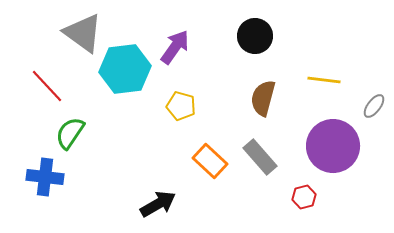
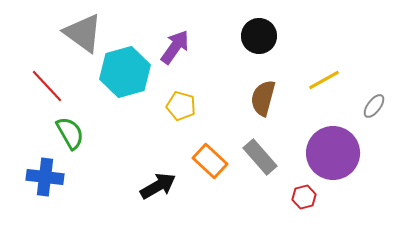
black circle: moved 4 px right
cyan hexagon: moved 3 px down; rotated 9 degrees counterclockwise
yellow line: rotated 36 degrees counterclockwise
green semicircle: rotated 116 degrees clockwise
purple circle: moved 7 px down
black arrow: moved 18 px up
